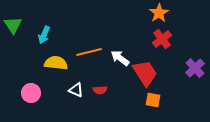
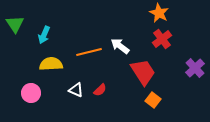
orange star: rotated 12 degrees counterclockwise
green triangle: moved 2 px right, 1 px up
white arrow: moved 12 px up
yellow semicircle: moved 5 px left, 1 px down; rotated 10 degrees counterclockwise
red trapezoid: moved 2 px left, 1 px up
red semicircle: rotated 40 degrees counterclockwise
orange square: rotated 28 degrees clockwise
